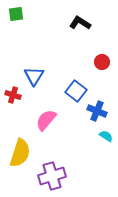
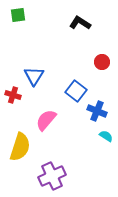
green square: moved 2 px right, 1 px down
yellow semicircle: moved 6 px up
purple cross: rotated 8 degrees counterclockwise
